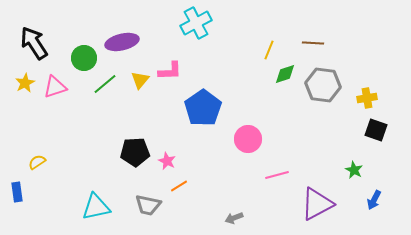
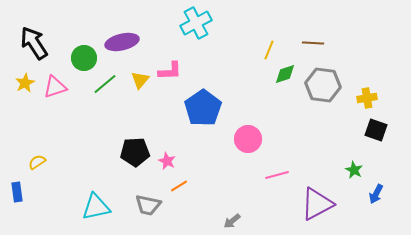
blue arrow: moved 2 px right, 6 px up
gray arrow: moved 2 px left, 3 px down; rotated 18 degrees counterclockwise
